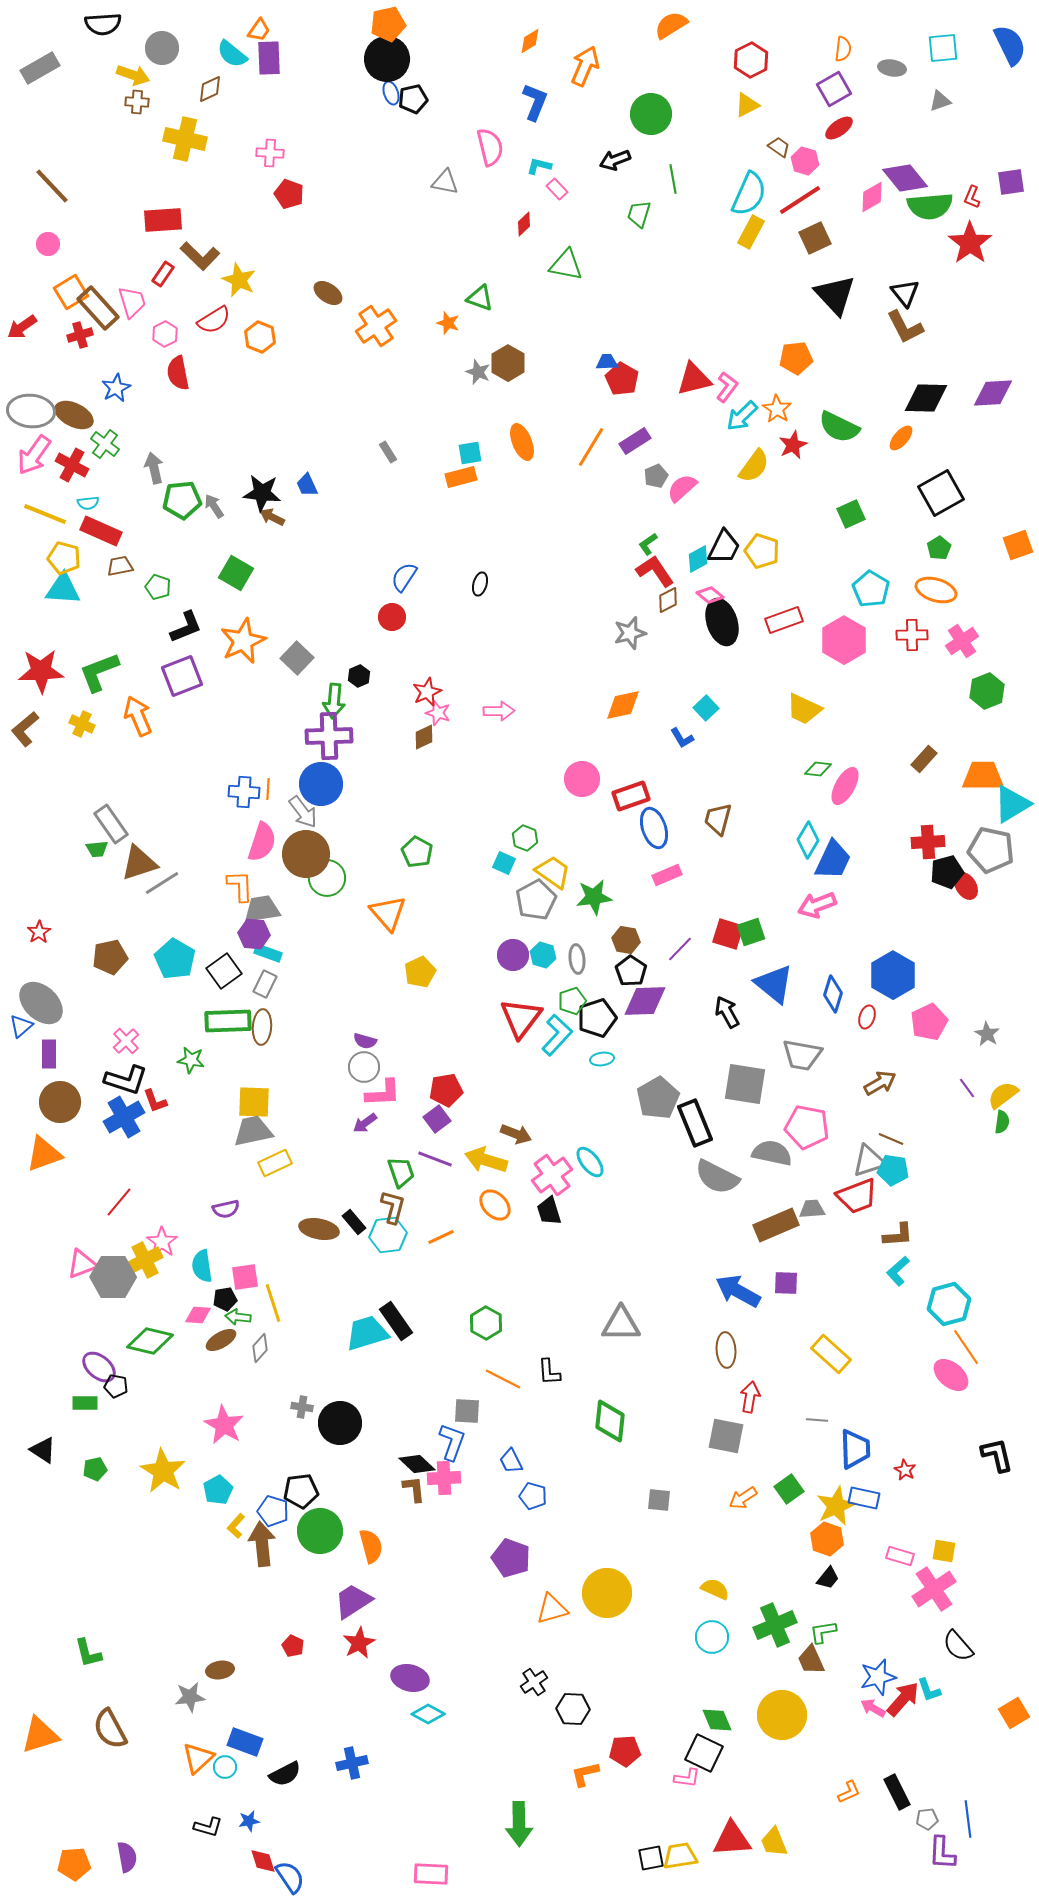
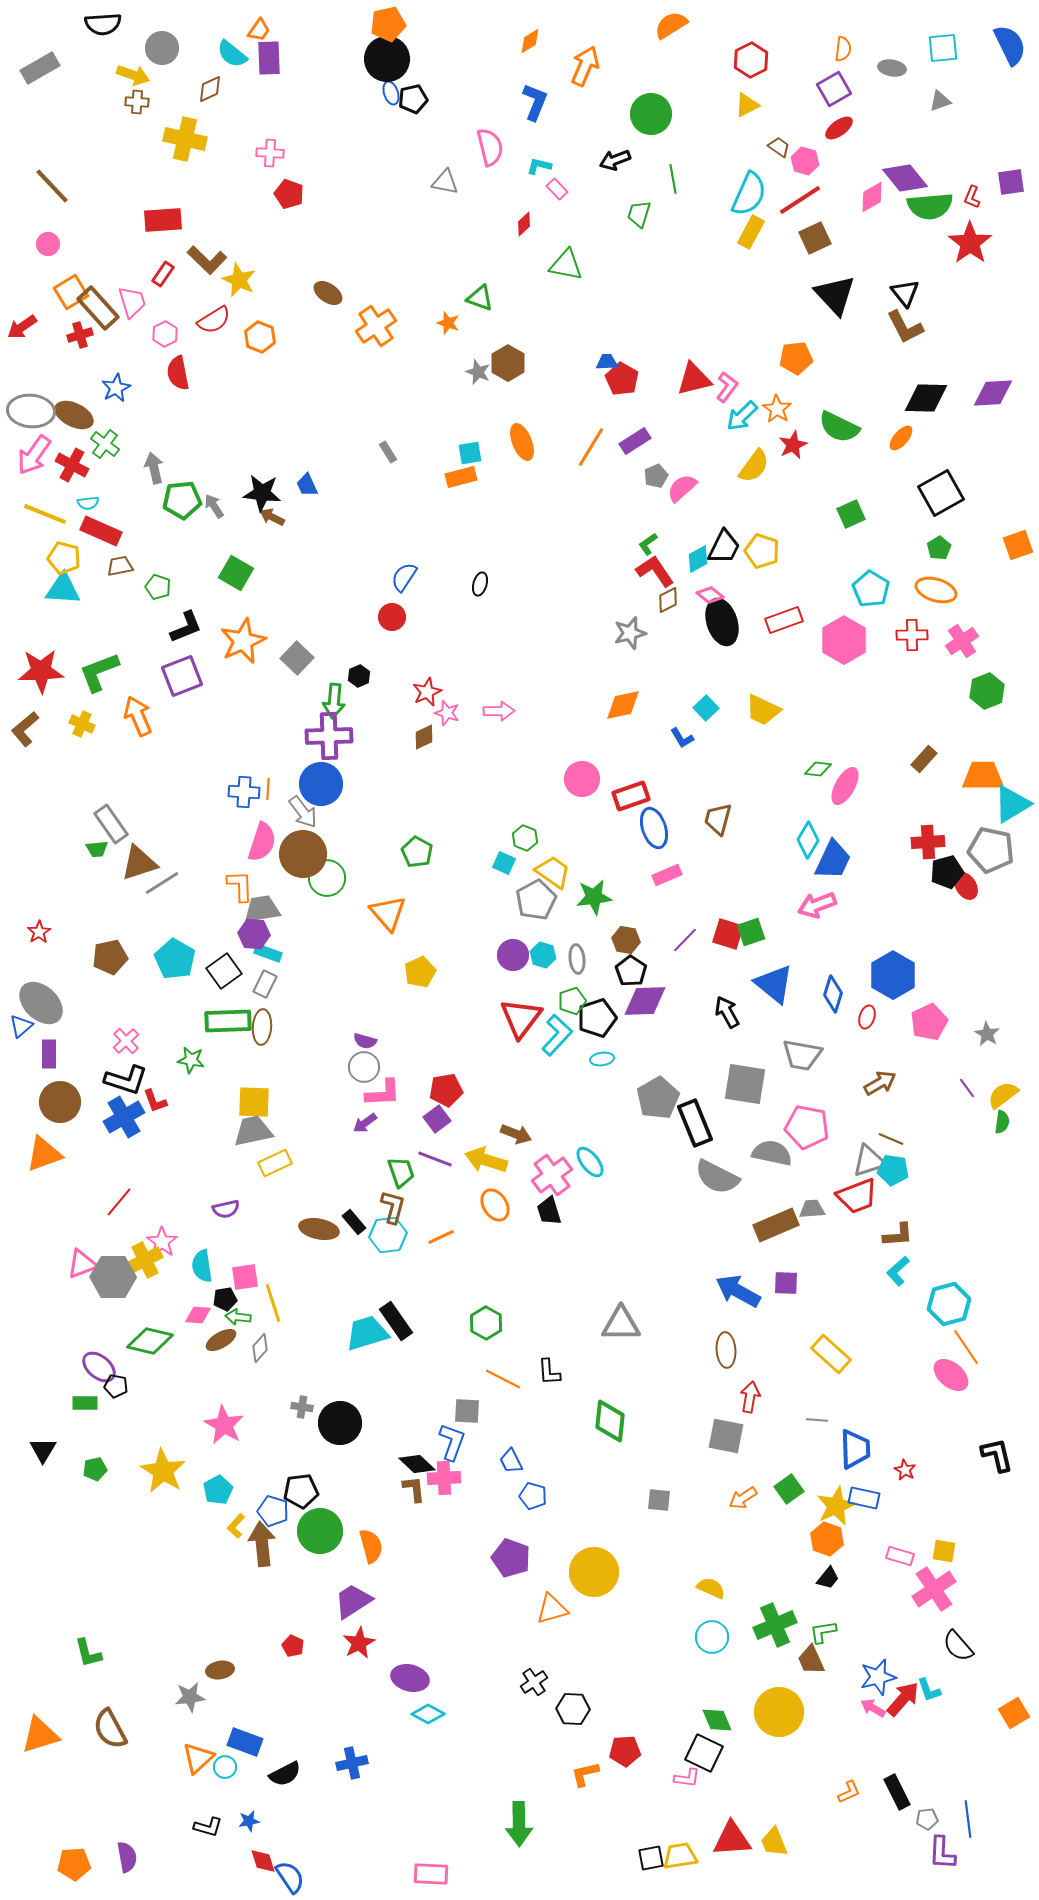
brown L-shape at (200, 256): moved 7 px right, 4 px down
yellow trapezoid at (804, 709): moved 41 px left, 1 px down
pink star at (438, 713): moved 9 px right
brown circle at (306, 854): moved 3 px left
purple line at (680, 949): moved 5 px right, 9 px up
orange ellipse at (495, 1205): rotated 12 degrees clockwise
black triangle at (43, 1450): rotated 28 degrees clockwise
yellow semicircle at (715, 1589): moved 4 px left, 1 px up
yellow circle at (607, 1593): moved 13 px left, 21 px up
yellow circle at (782, 1715): moved 3 px left, 3 px up
